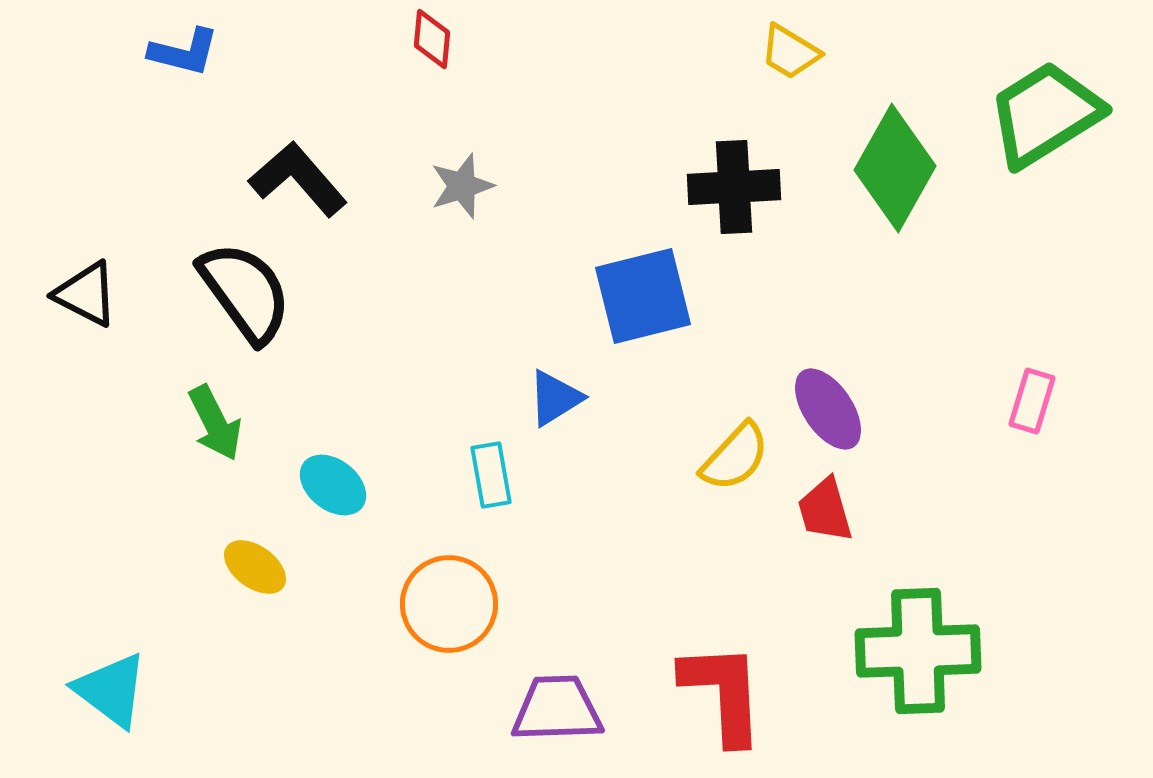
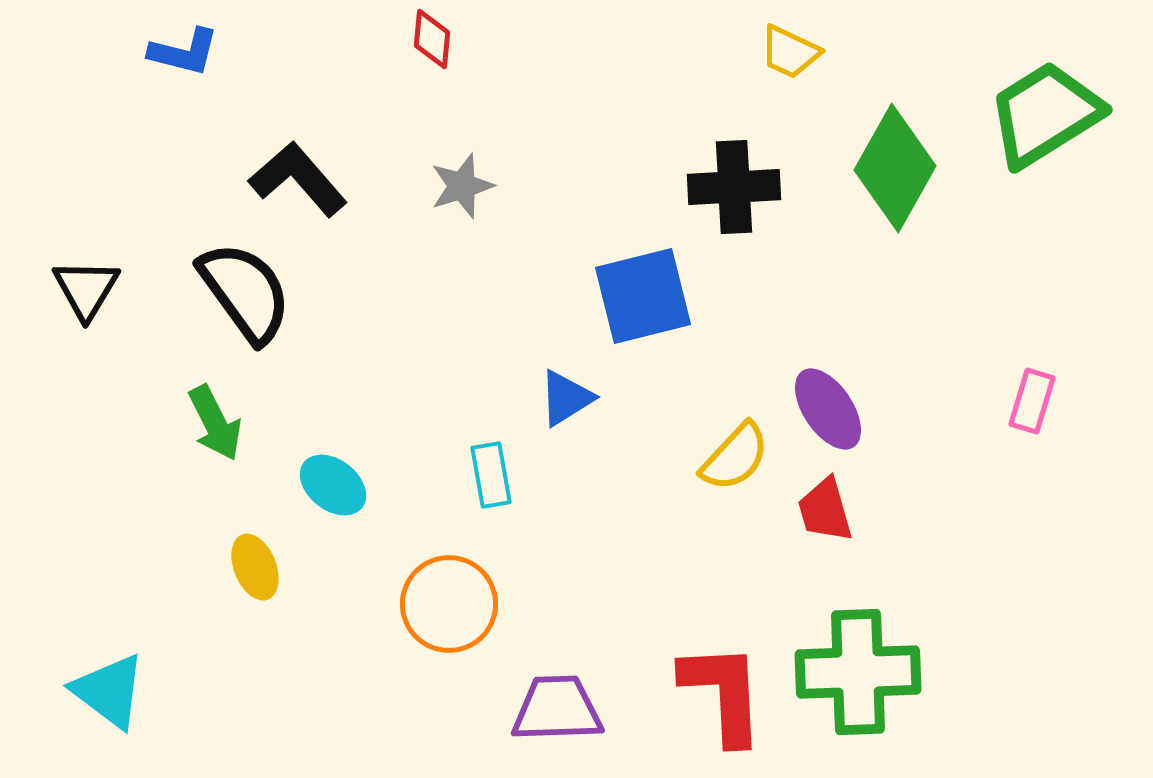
yellow trapezoid: rotated 6 degrees counterclockwise
black triangle: moved 5 px up; rotated 34 degrees clockwise
blue triangle: moved 11 px right
yellow ellipse: rotated 32 degrees clockwise
green cross: moved 60 px left, 21 px down
cyan triangle: moved 2 px left, 1 px down
